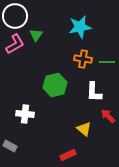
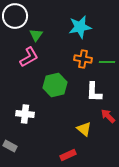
pink L-shape: moved 14 px right, 13 px down
